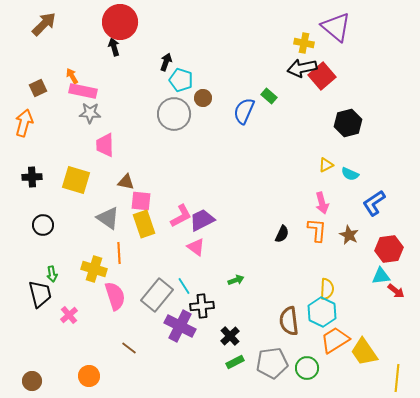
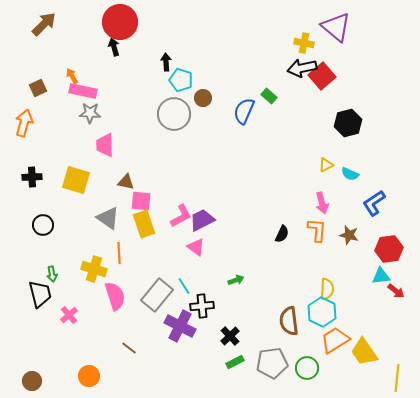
black arrow at (166, 62): rotated 24 degrees counterclockwise
brown star at (349, 235): rotated 12 degrees counterclockwise
